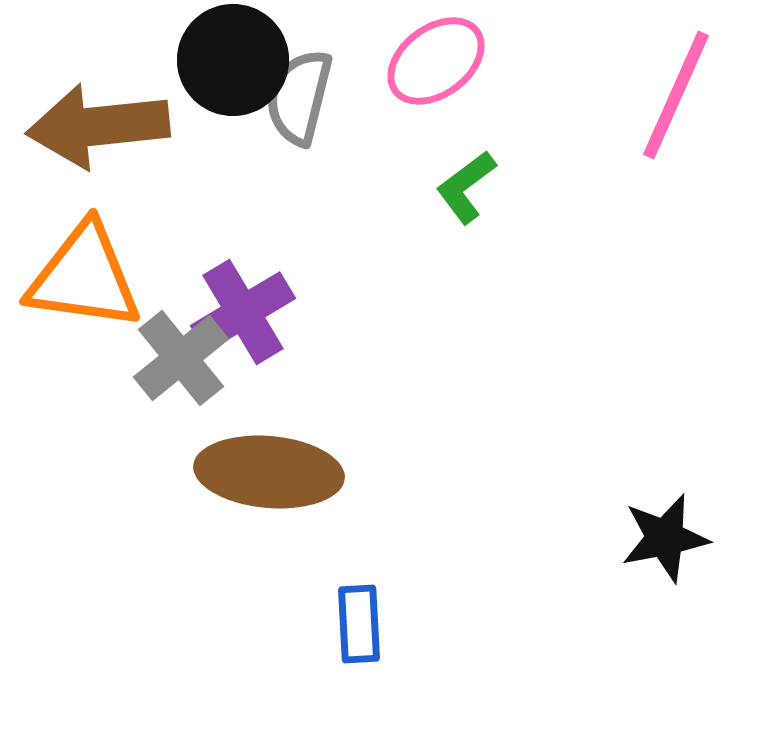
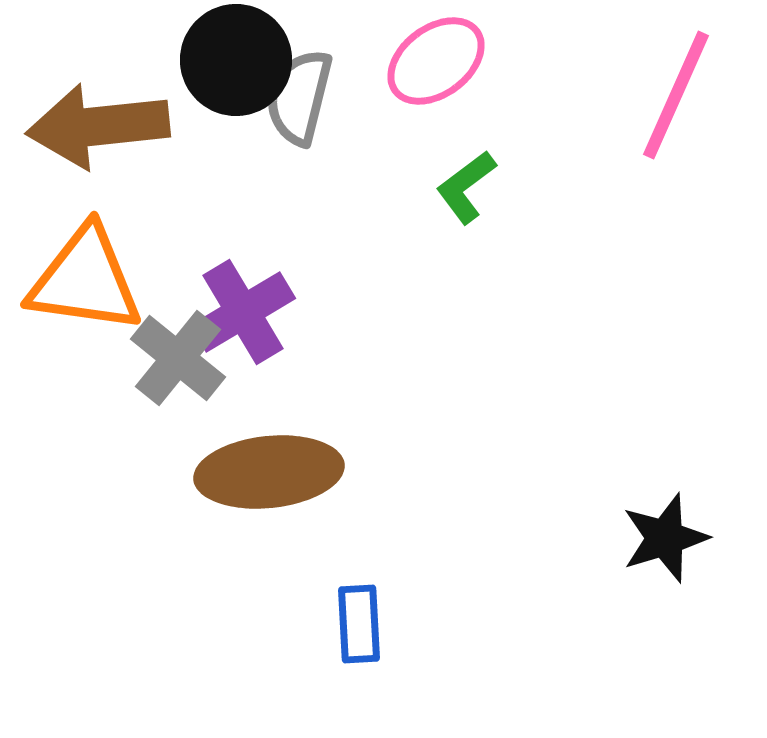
black circle: moved 3 px right
orange triangle: moved 1 px right, 3 px down
gray cross: moved 3 px left; rotated 12 degrees counterclockwise
brown ellipse: rotated 11 degrees counterclockwise
black star: rotated 6 degrees counterclockwise
